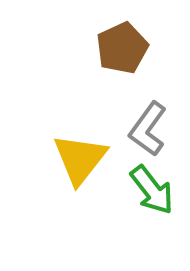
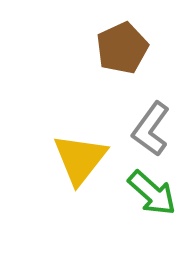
gray L-shape: moved 3 px right
green arrow: moved 3 px down; rotated 10 degrees counterclockwise
